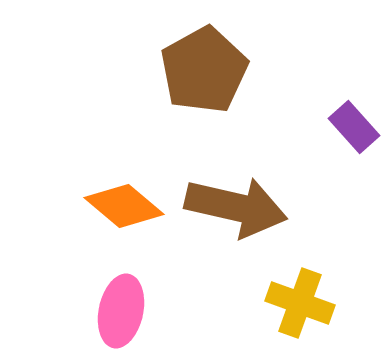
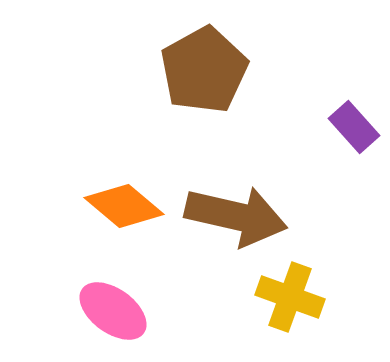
brown arrow: moved 9 px down
yellow cross: moved 10 px left, 6 px up
pink ellipse: moved 8 px left; rotated 66 degrees counterclockwise
